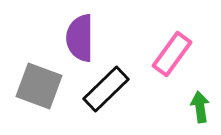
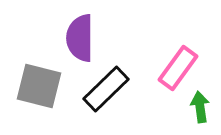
pink rectangle: moved 6 px right, 14 px down
gray square: rotated 6 degrees counterclockwise
